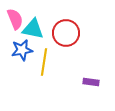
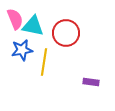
cyan triangle: moved 3 px up
